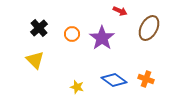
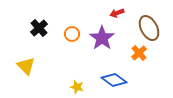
red arrow: moved 3 px left, 2 px down; rotated 136 degrees clockwise
brown ellipse: rotated 55 degrees counterclockwise
yellow triangle: moved 9 px left, 6 px down
orange cross: moved 7 px left, 26 px up; rotated 28 degrees clockwise
